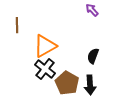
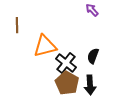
orange triangle: rotated 15 degrees clockwise
black cross: moved 21 px right, 6 px up
